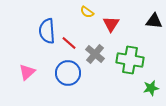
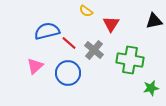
yellow semicircle: moved 1 px left, 1 px up
black triangle: rotated 18 degrees counterclockwise
blue semicircle: rotated 80 degrees clockwise
gray cross: moved 1 px left, 4 px up
pink triangle: moved 8 px right, 6 px up
